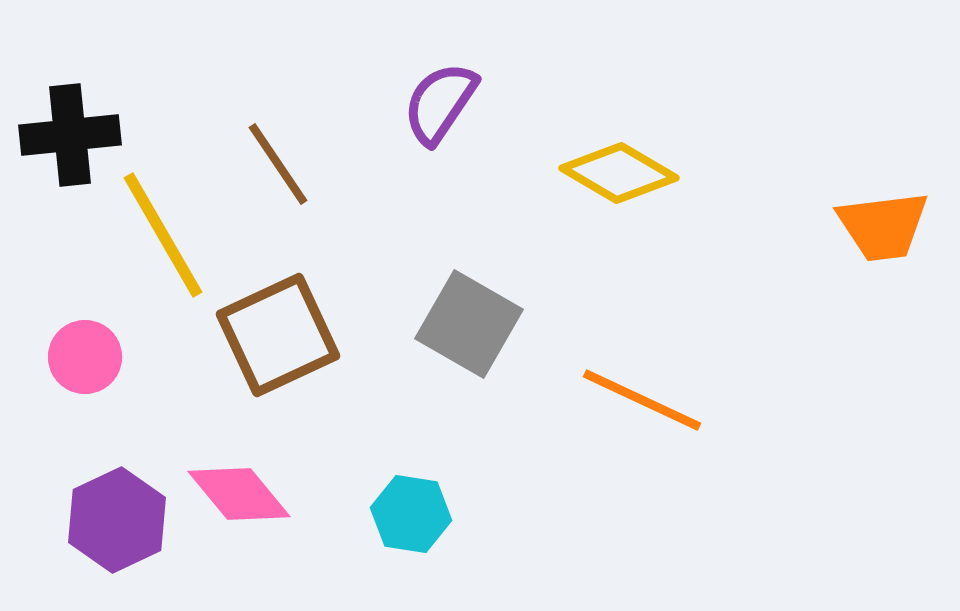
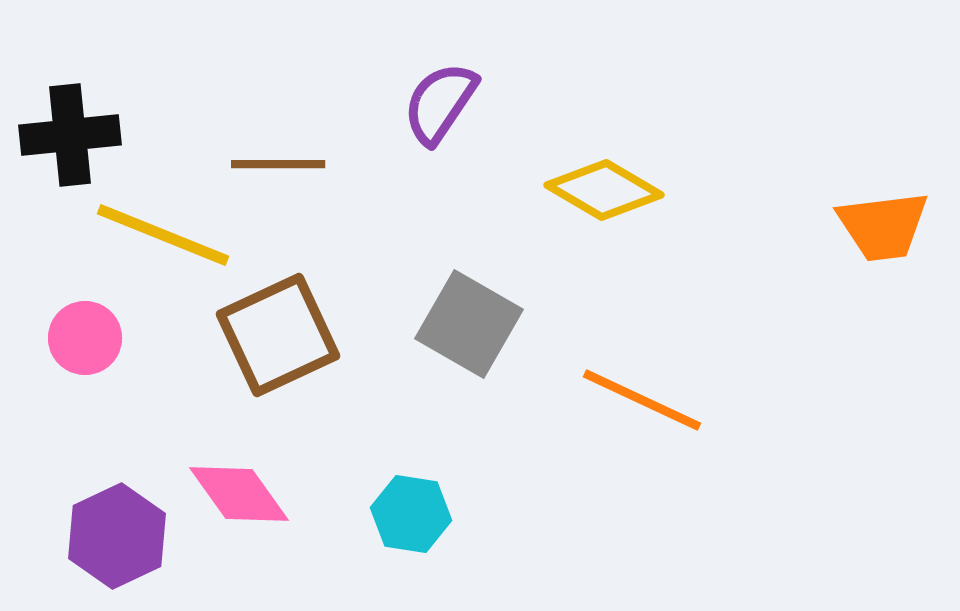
brown line: rotated 56 degrees counterclockwise
yellow diamond: moved 15 px left, 17 px down
yellow line: rotated 38 degrees counterclockwise
pink circle: moved 19 px up
pink diamond: rotated 4 degrees clockwise
purple hexagon: moved 16 px down
